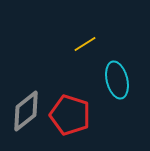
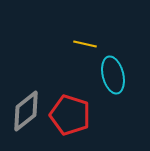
yellow line: rotated 45 degrees clockwise
cyan ellipse: moved 4 px left, 5 px up
